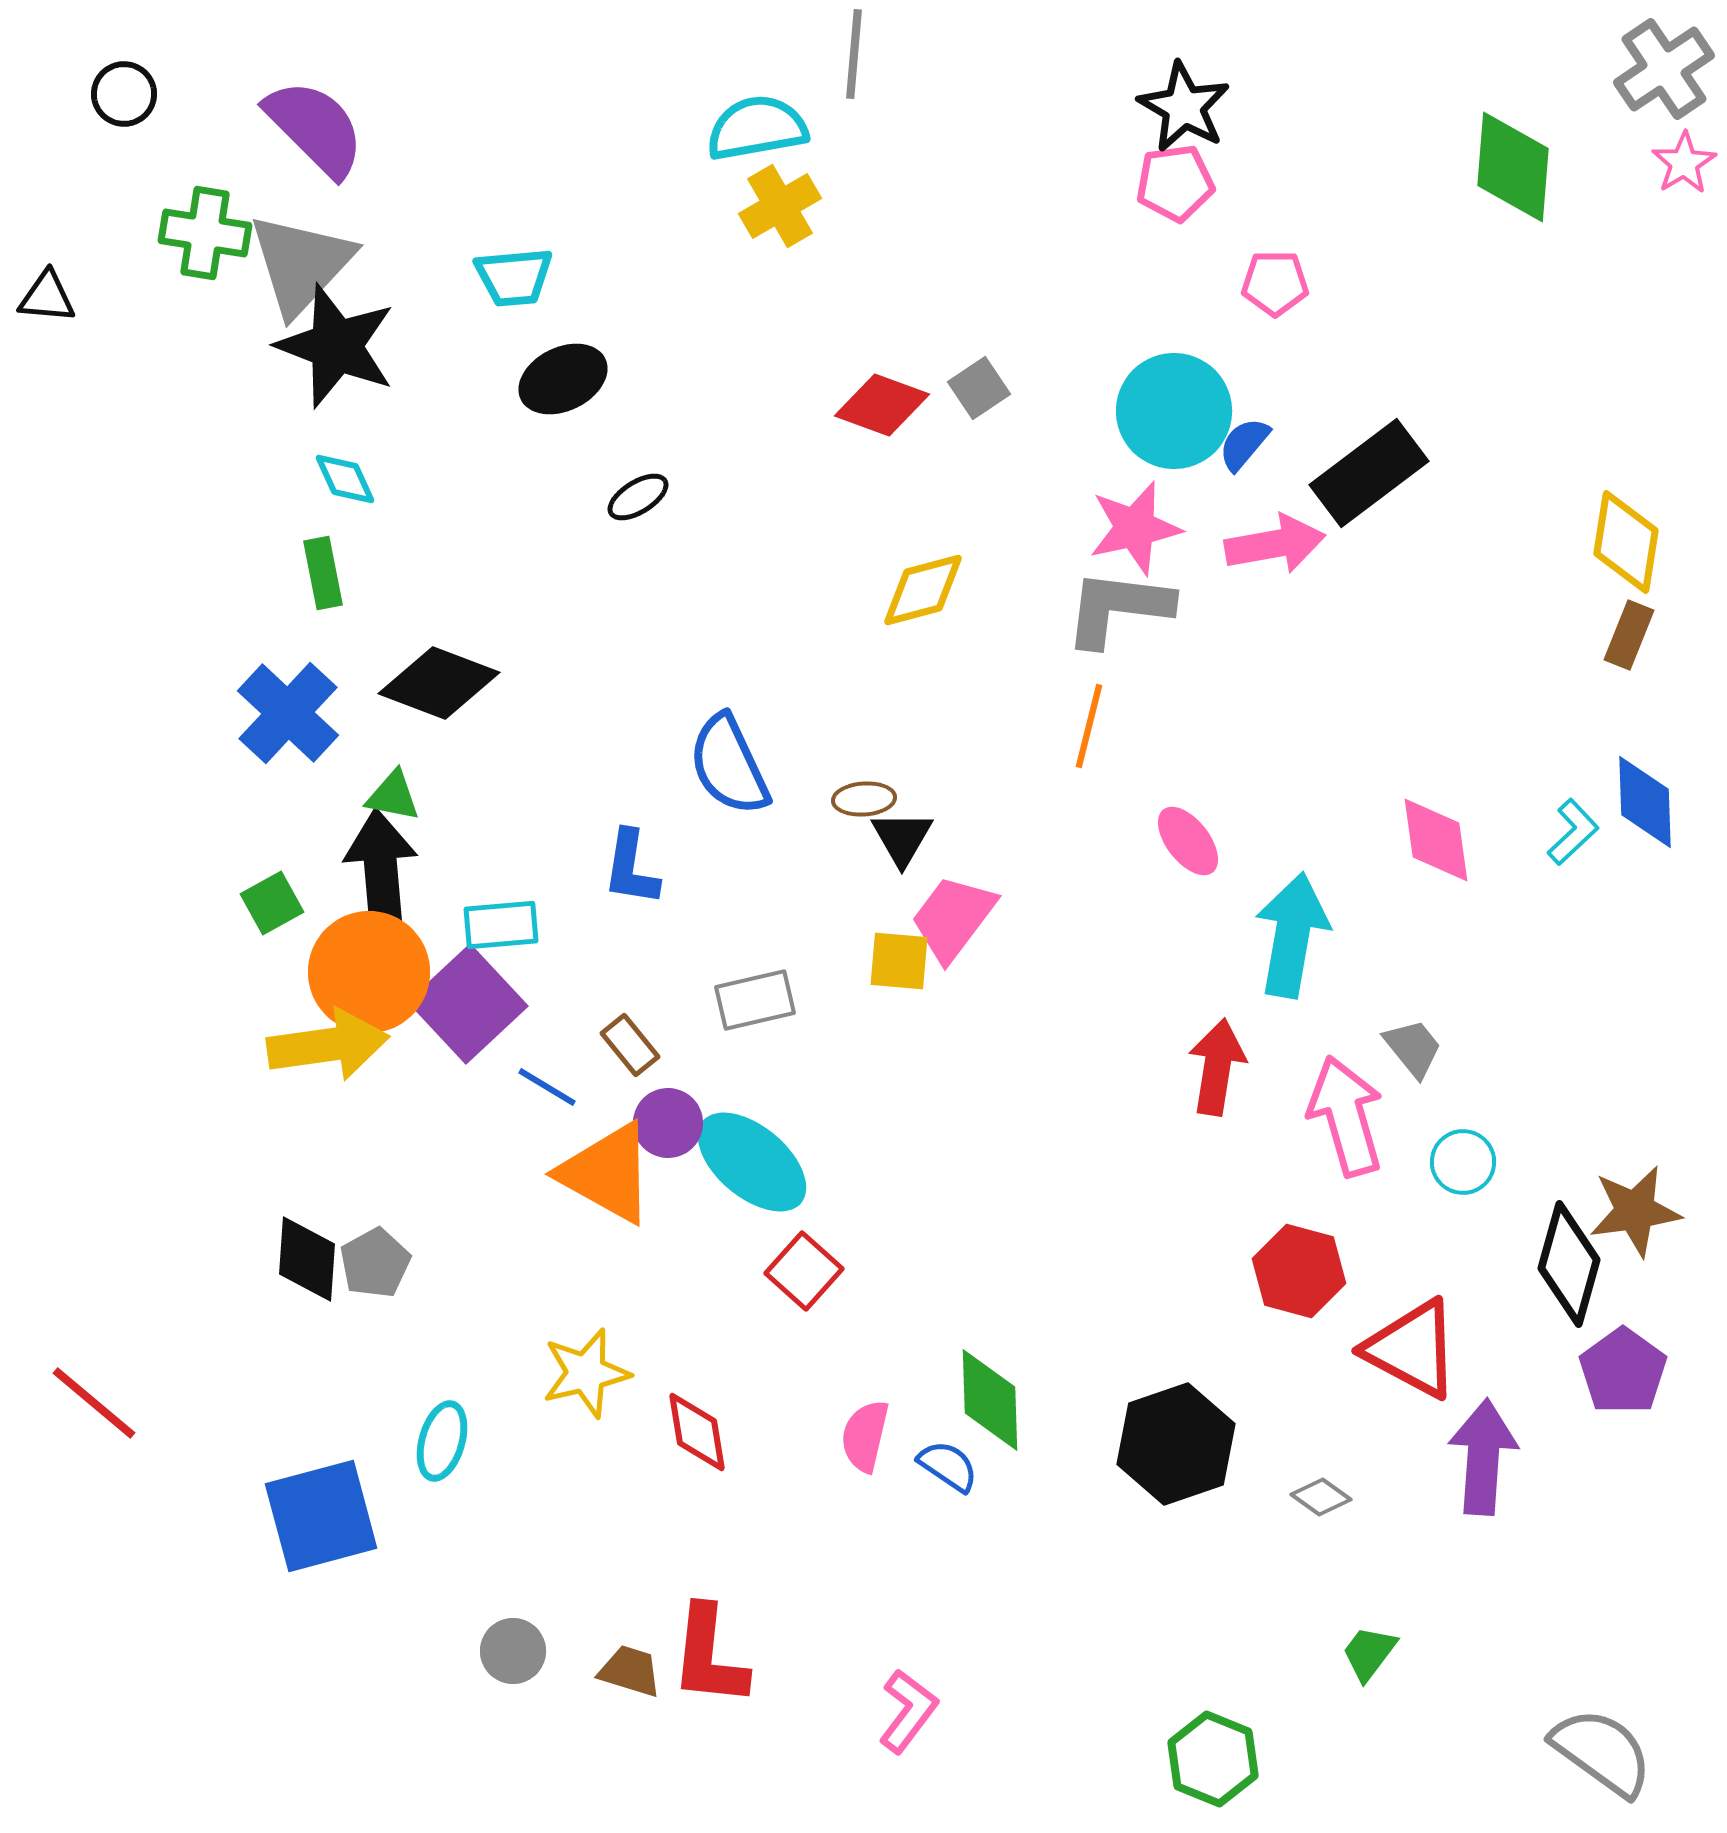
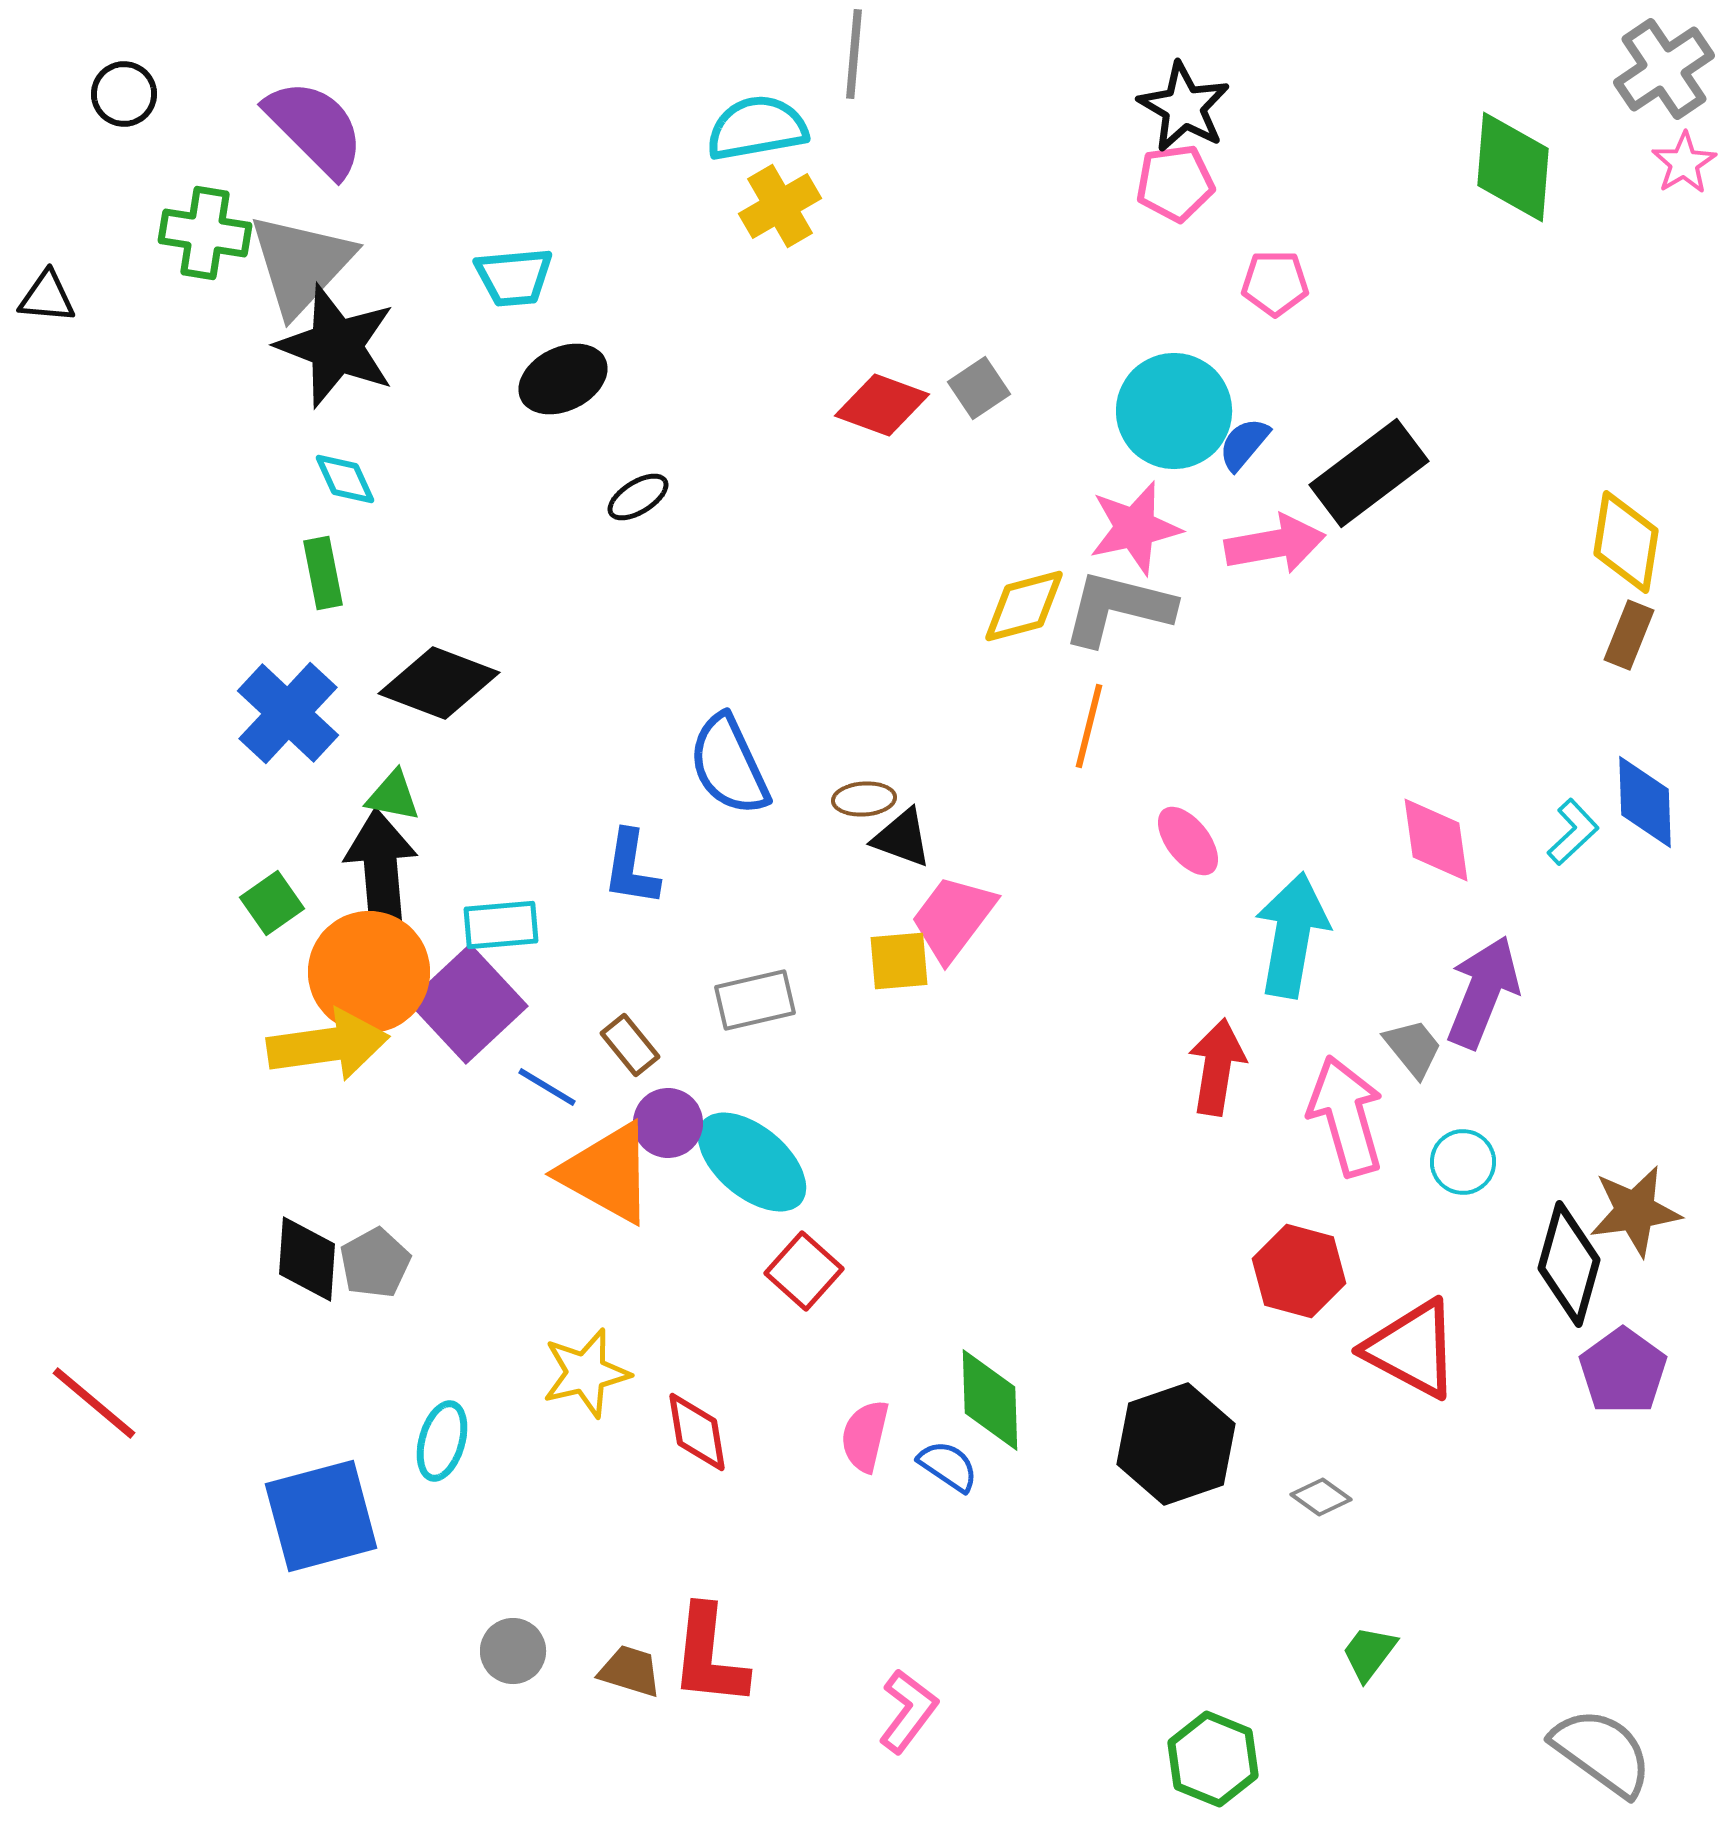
yellow diamond at (923, 590): moved 101 px right, 16 px down
gray L-shape at (1118, 608): rotated 7 degrees clockwise
black triangle at (902, 838): rotated 40 degrees counterclockwise
green square at (272, 903): rotated 6 degrees counterclockwise
yellow square at (899, 961): rotated 10 degrees counterclockwise
purple arrow at (1483, 1457): moved 465 px up; rotated 18 degrees clockwise
